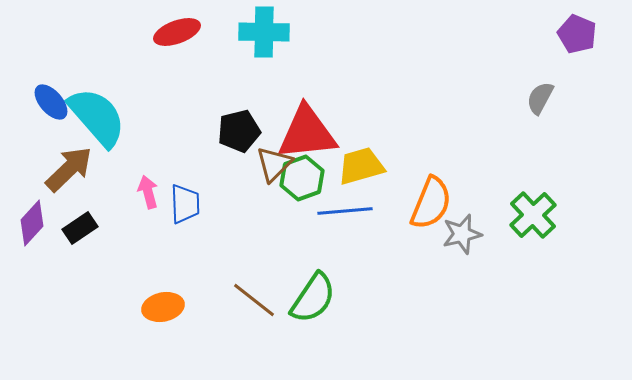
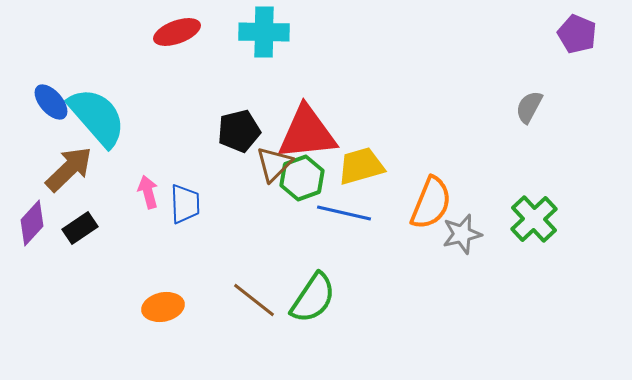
gray semicircle: moved 11 px left, 9 px down
blue line: moved 1 px left, 2 px down; rotated 18 degrees clockwise
green cross: moved 1 px right, 4 px down
